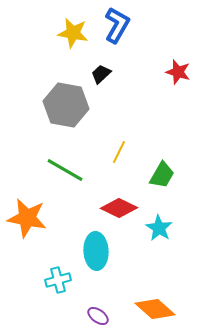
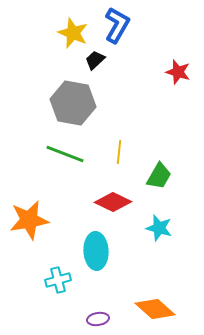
yellow star: rotated 12 degrees clockwise
black trapezoid: moved 6 px left, 14 px up
gray hexagon: moved 7 px right, 2 px up
yellow line: rotated 20 degrees counterclockwise
green line: moved 16 px up; rotated 9 degrees counterclockwise
green trapezoid: moved 3 px left, 1 px down
red diamond: moved 6 px left, 6 px up
orange star: moved 2 px right, 2 px down; rotated 21 degrees counterclockwise
cyan star: rotated 16 degrees counterclockwise
purple ellipse: moved 3 px down; rotated 45 degrees counterclockwise
